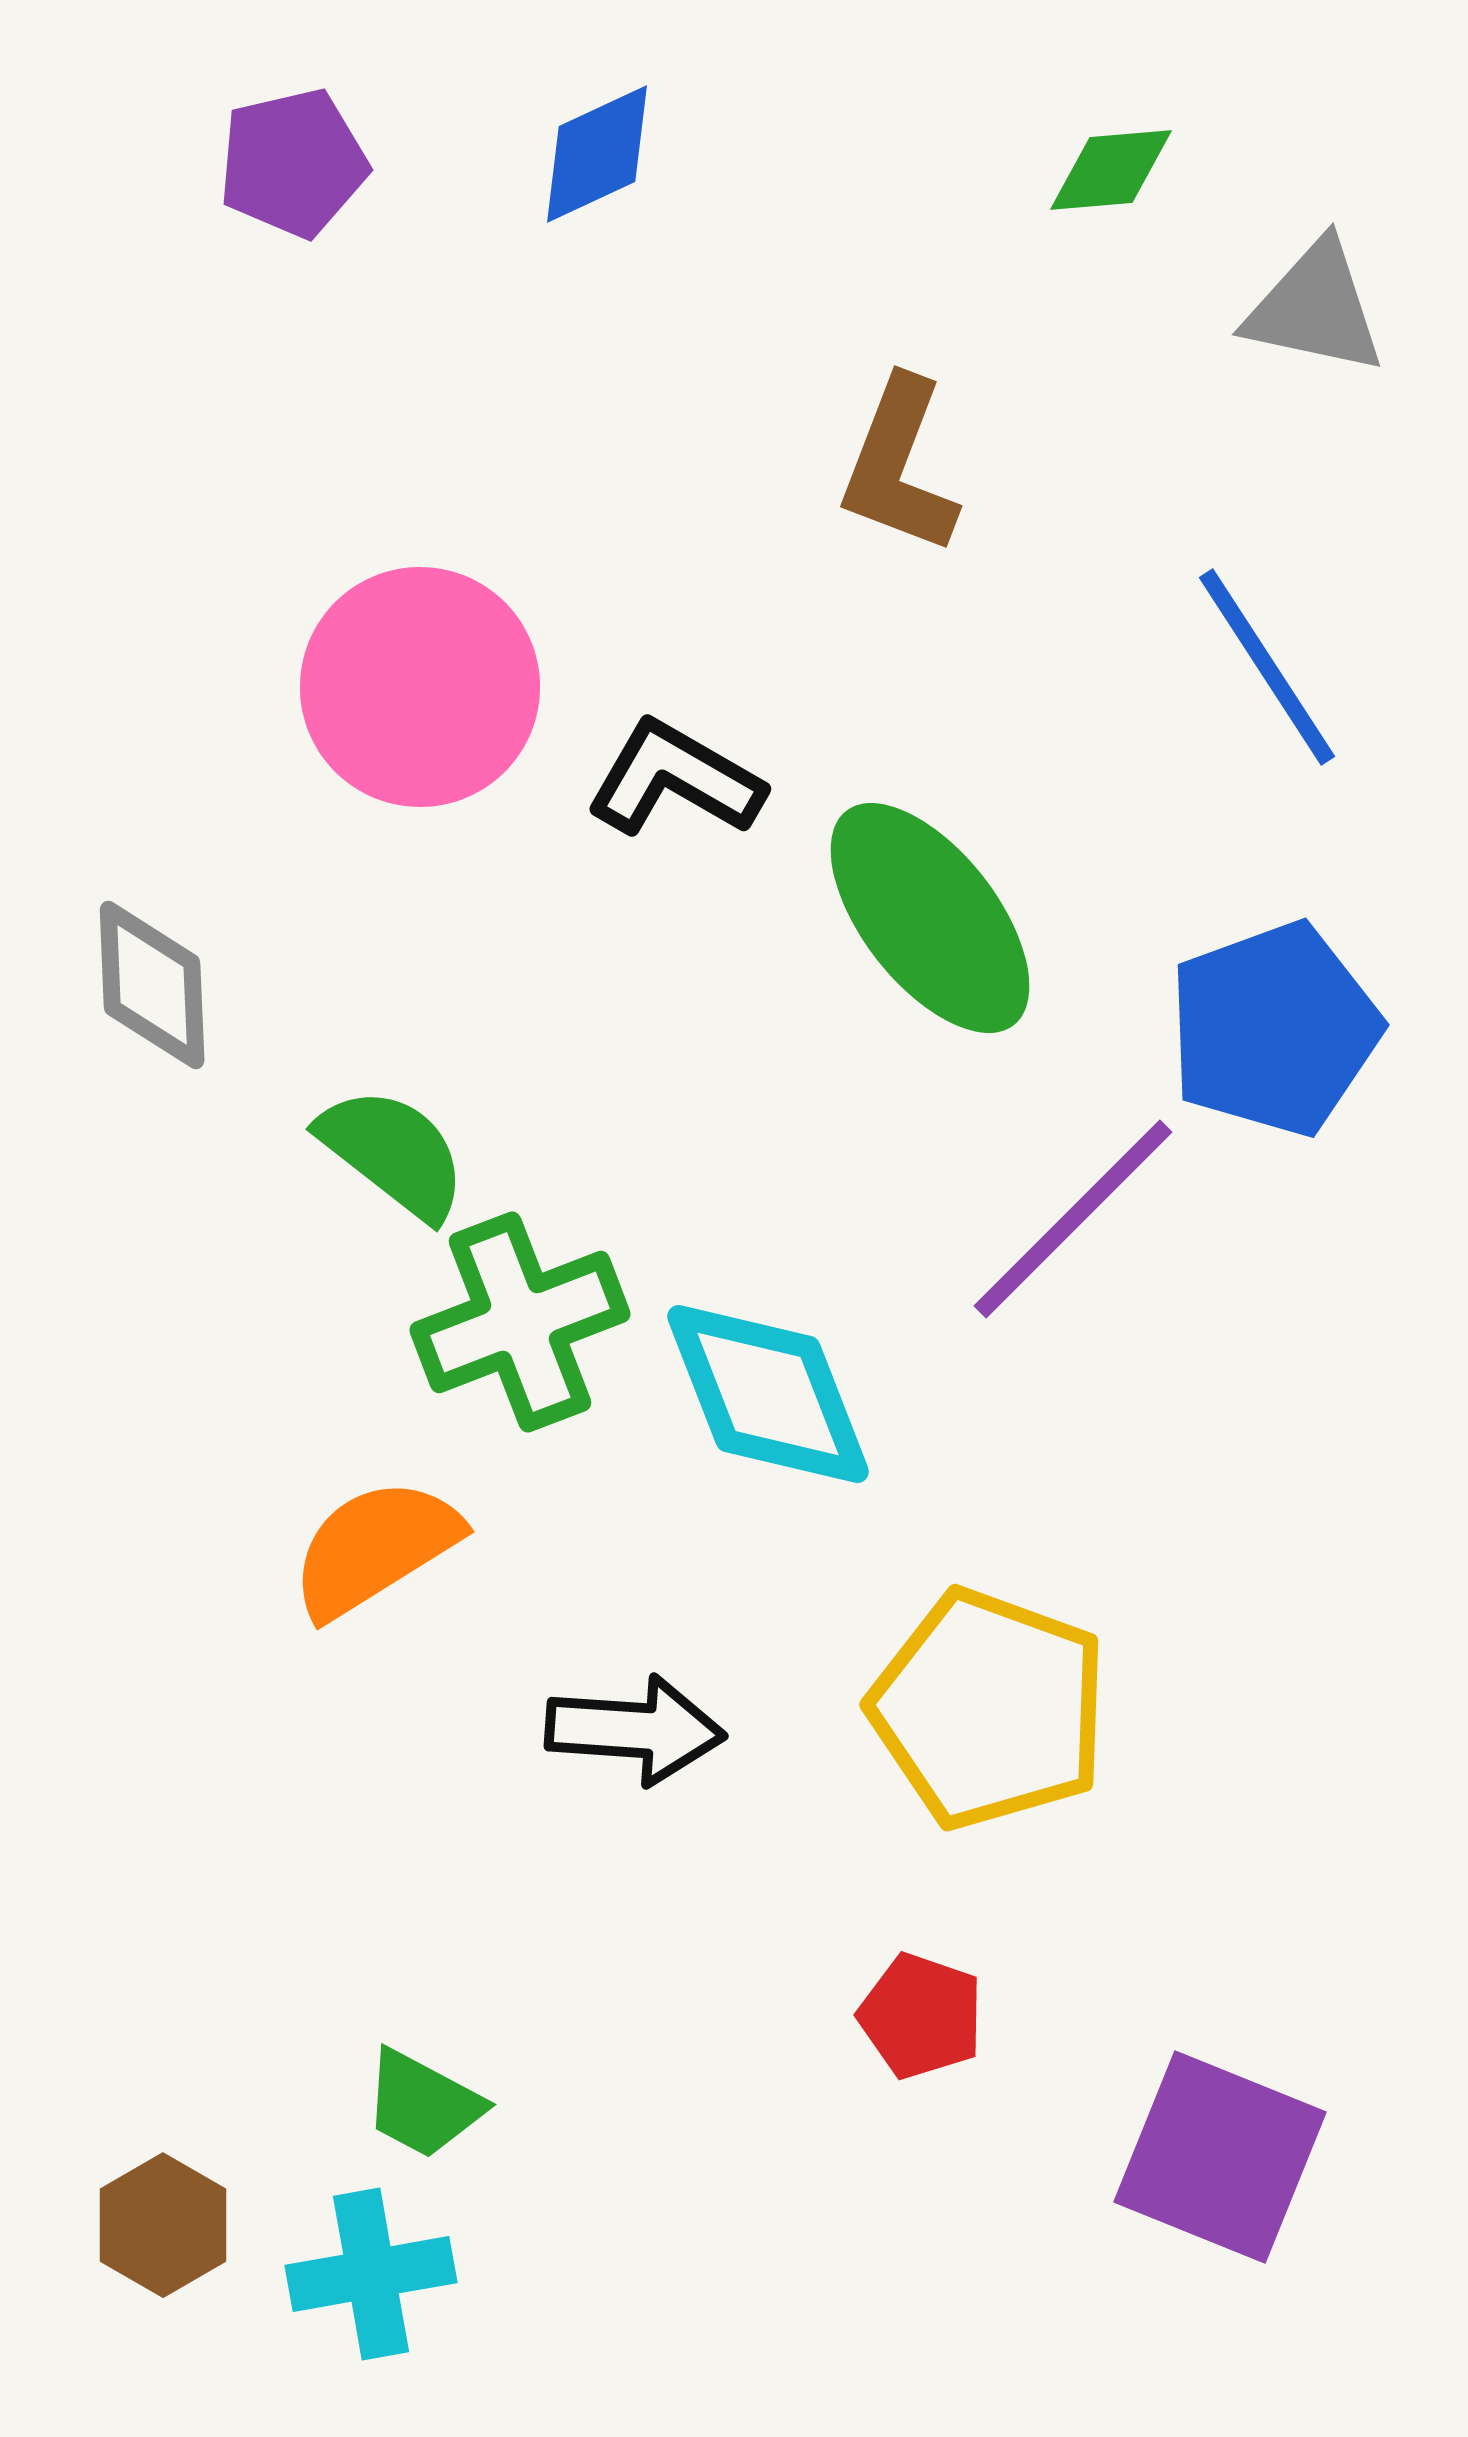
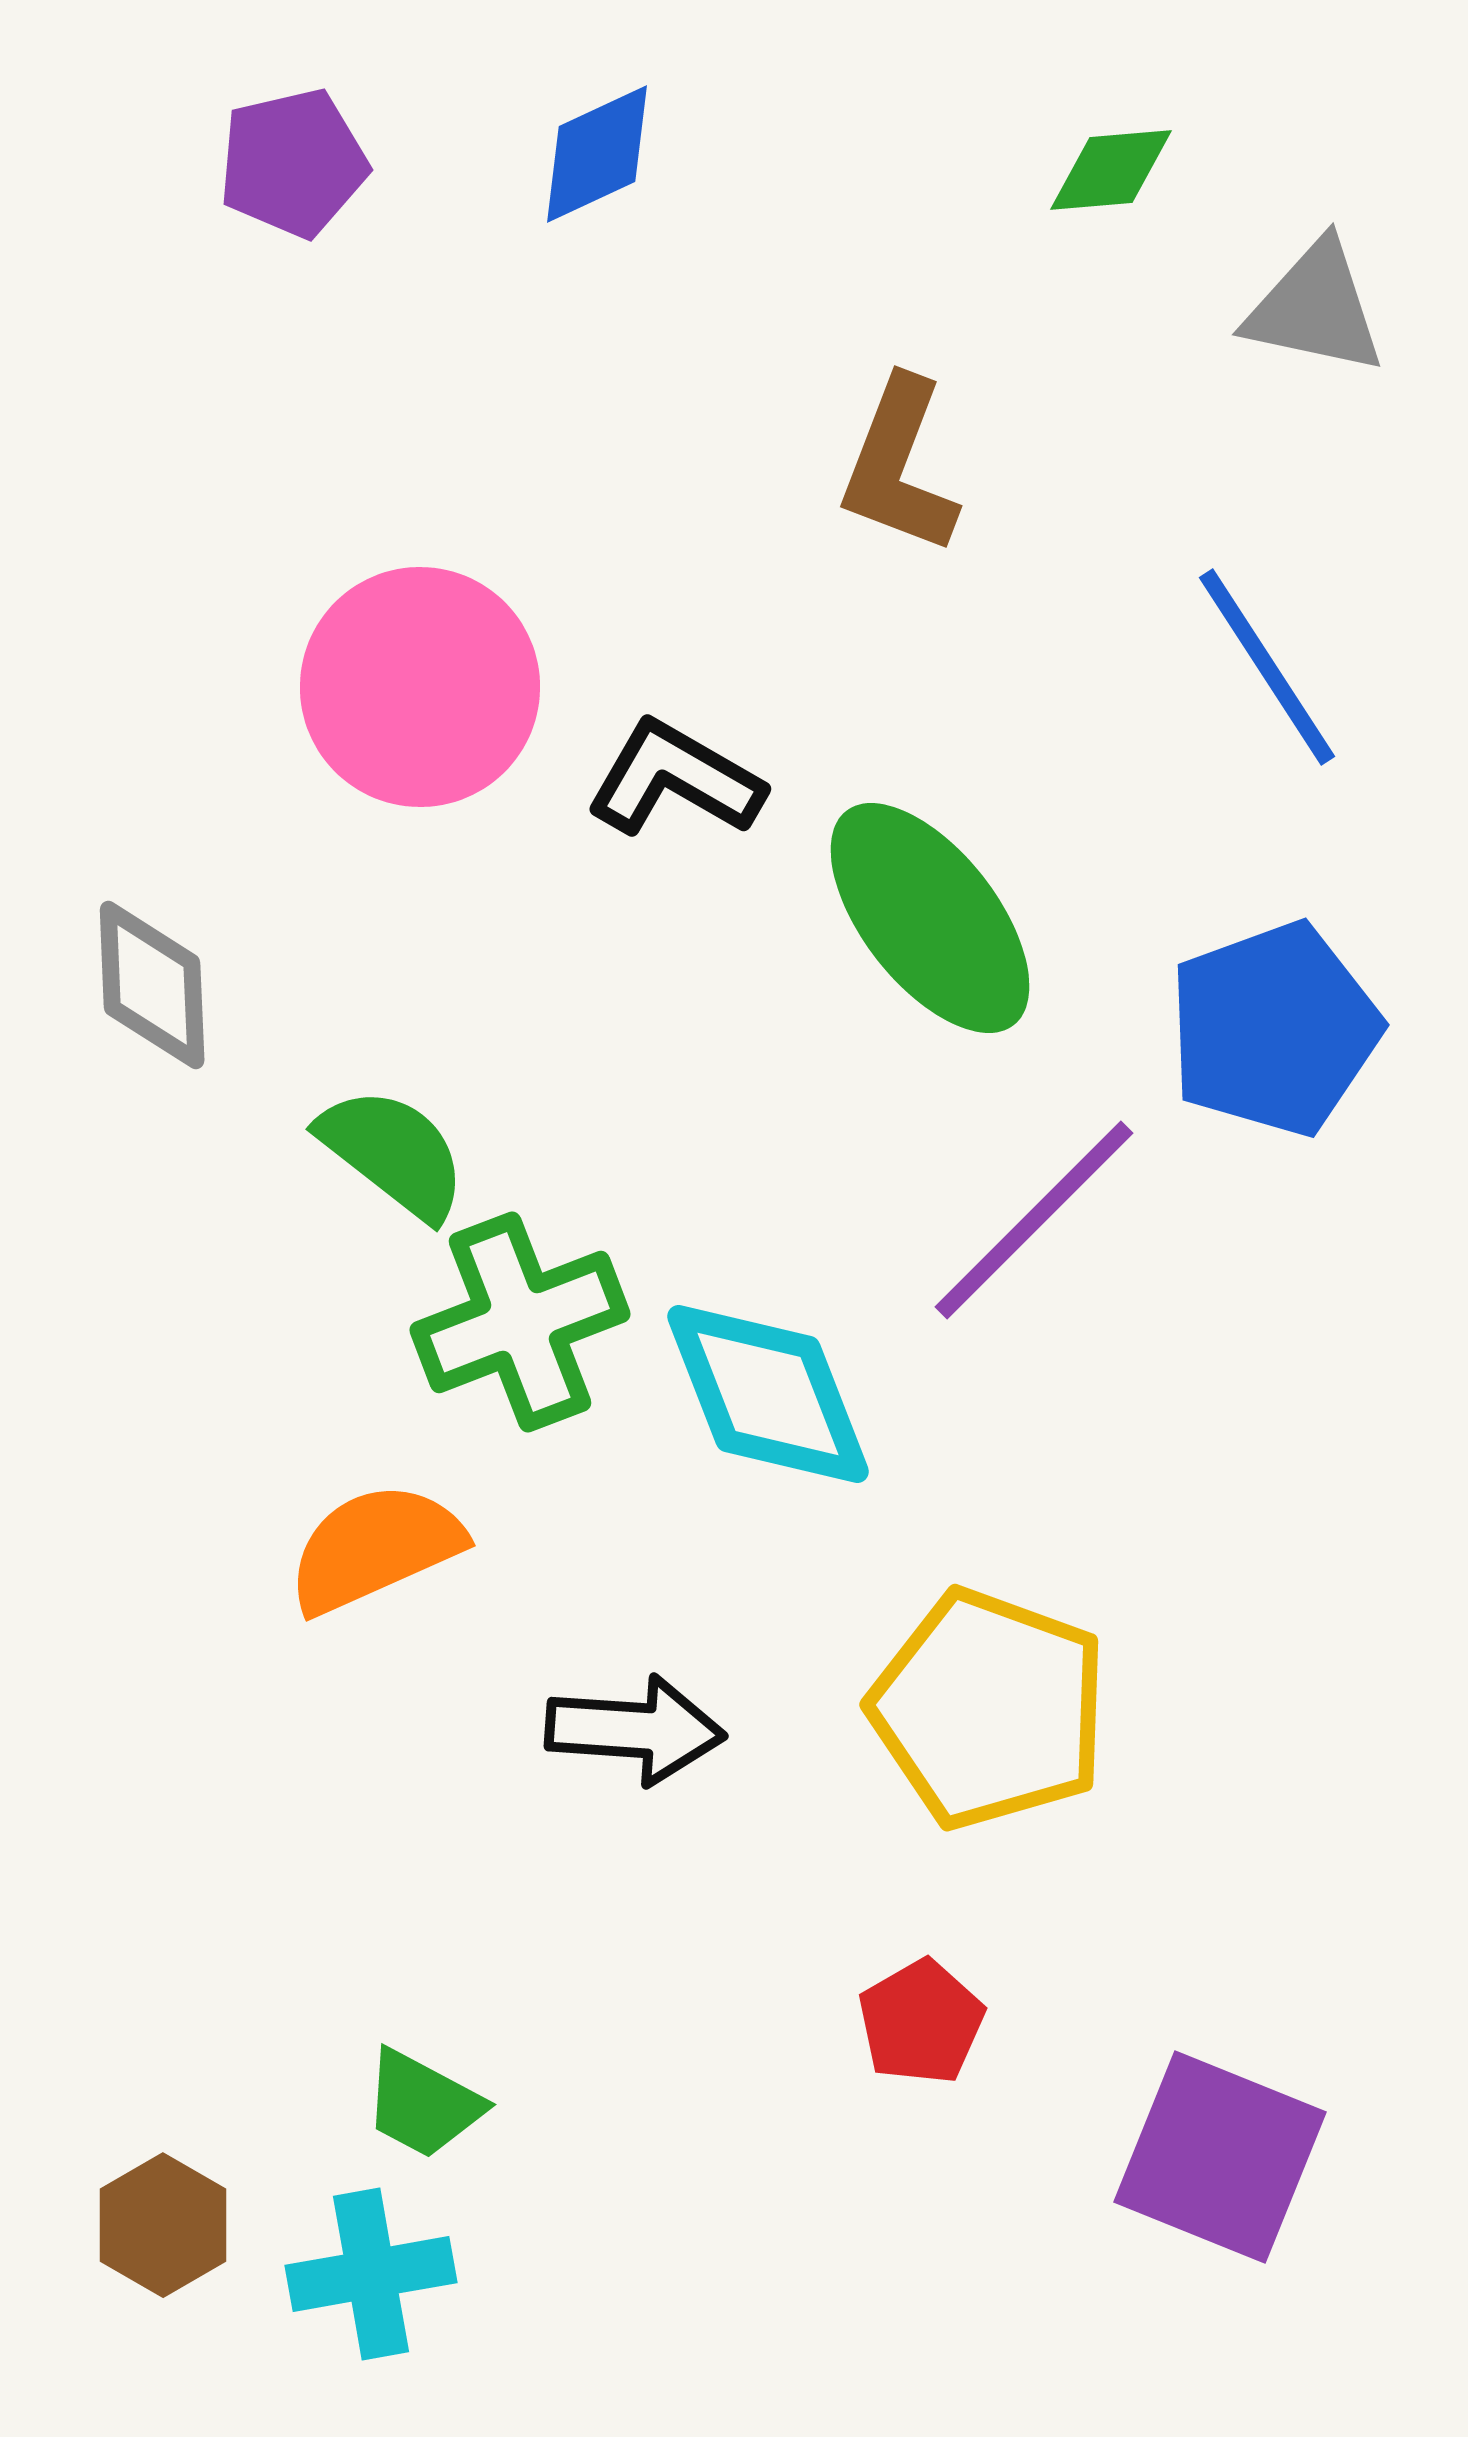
purple line: moved 39 px left, 1 px down
orange semicircle: rotated 8 degrees clockwise
red pentagon: moved 6 px down; rotated 23 degrees clockwise
